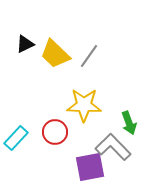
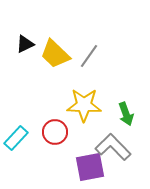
green arrow: moved 3 px left, 9 px up
